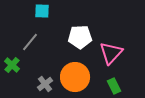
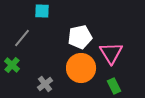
white pentagon: rotated 10 degrees counterclockwise
gray line: moved 8 px left, 4 px up
pink triangle: rotated 15 degrees counterclockwise
orange circle: moved 6 px right, 9 px up
